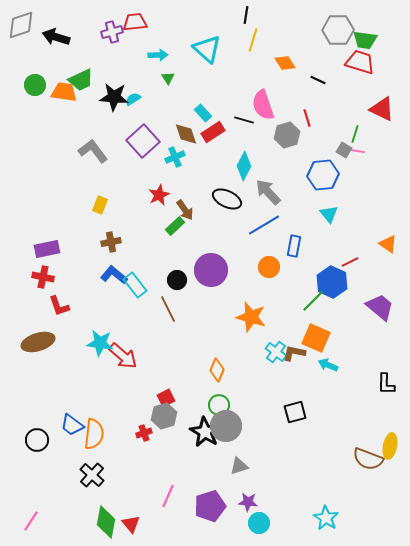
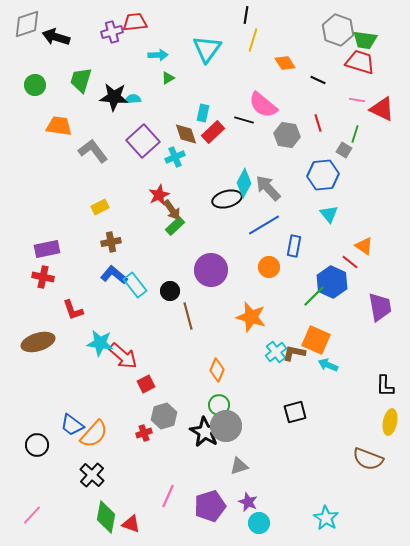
gray diamond at (21, 25): moved 6 px right, 1 px up
gray hexagon at (338, 30): rotated 20 degrees clockwise
cyan triangle at (207, 49): rotated 24 degrees clockwise
green triangle at (168, 78): rotated 32 degrees clockwise
green trapezoid at (81, 80): rotated 132 degrees clockwise
orange trapezoid at (64, 92): moved 5 px left, 34 px down
cyan semicircle at (133, 99): rotated 28 degrees clockwise
pink semicircle at (263, 105): rotated 32 degrees counterclockwise
cyan rectangle at (203, 113): rotated 54 degrees clockwise
red line at (307, 118): moved 11 px right, 5 px down
red rectangle at (213, 132): rotated 10 degrees counterclockwise
gray hexagon at (287, 135): rotated 25 degrees clockwise
pink line at (357, 151): moved 51 px up
cyan diamond at (244, 166): moved 17 px down
gray arrow at (268, 192): moved 4 px up
black ellipse at (227, 199): rotated 40 degrees counterclockwise
yellow rectangle at (100, 205): moved 2 px down; rotated 42 degrees clockwise
brown arrow at (185, 210): moved 13 px left
orange triangle at (388, 244): moved 24 px left, 2 px down
red line at (350, 262): rotated 66 degrees clockwise
black circle at (177, 280): moved 7 px left, 11 px down
green line at (313, 301): moved 1 px right, 5 px up
red L-shape at (59, 306): moved 14 px right, 4 px down
purple trapezoid at (380, 307): rotated 40 degrees clockwise
brown line at (168, 309): moved 20 px right, 7 px down; rotated 12 degrees clockwise
orange square at (316, 338): moved 2 px down
cyan cross at (276, 352): rotated 15 degrees clockwise
black L-shape at (386, 384): moved 1 px left, 2 px down
red square at (166, 398): moved 20 px left, 14 px up
orange semicircle at (94, 434): rotated 36 degrees clockwise
black circle at (37, 440): moved 5 px down
yellow ellipse at (390, 446): moved 24 px up
purple star at (248, 502): rotated 18 degrees clockwise
pink line at (31, 521): moved 1 px right, 6 px up; rotated 10 degrees clockwise
green diamond at (106, 522): moved 5 px up
red triangle at (131, 524): rotated 30 degrees counterclockwise
